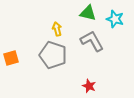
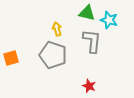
green triangle: moved 1 px left
cyan star: moved 6 px left, 1 px down
gray L-shape: rotated 35 degrees clockwise
